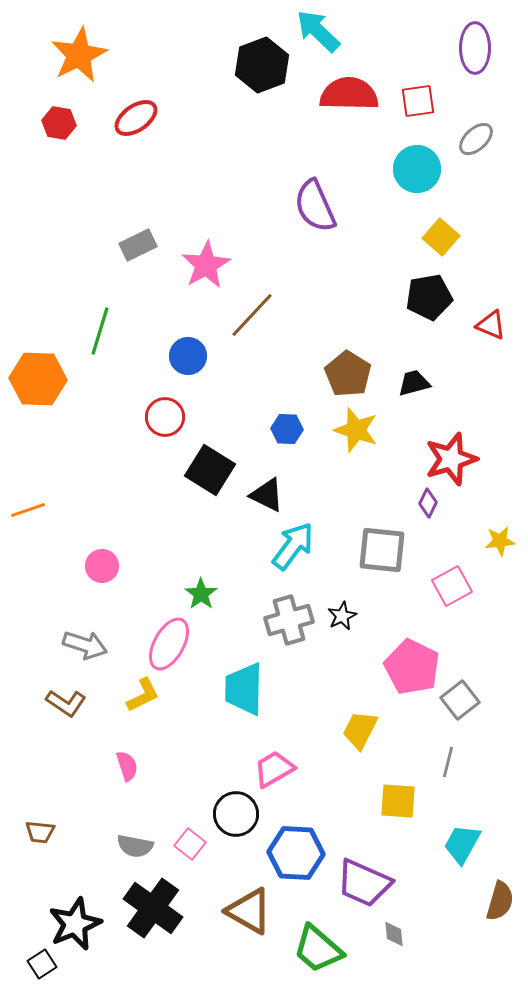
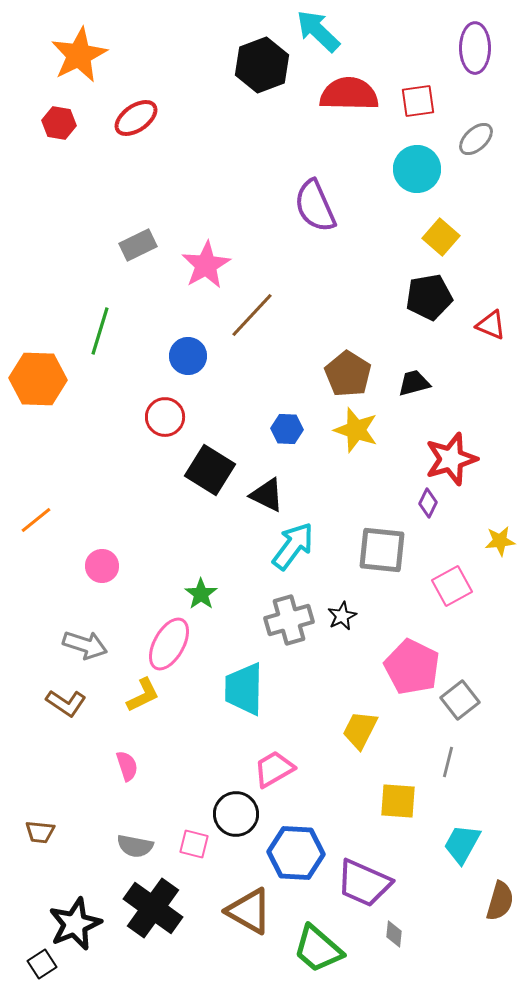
orange line at (28, 510): moved 8 px right, 10 px down; rotated 20 degrees counterclockwise
pink square at (190, 844): moved 4 px right; rotated 24 degrees counterclockwise
gray diamond at (394, 934): rotated 12 degrees clockwise
